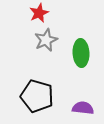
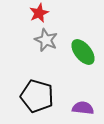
gray star: rotated 25 degrees counterclockwise
green ellipse: moved 2 px right, 1 px up; rotated 36 degrees counterclockwise
